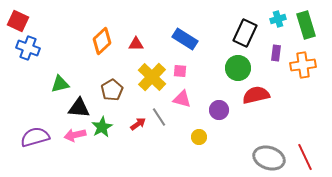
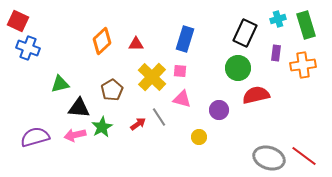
blue rectangle: rotated 75 degrees clockwise
red line: moved 1 px left, 1 px up; rotated 28 degrees counterclockwise
